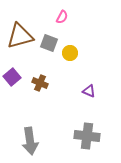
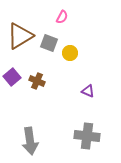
brown triangle: rotated 16 degrees counterclockwise
brown cross: moved 3 px left, 2 px up
purple triangle: moved 1 px left
